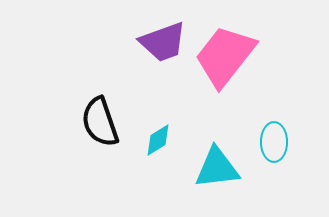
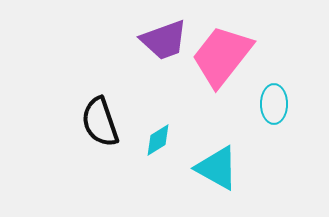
purple trapezoid: moved 1 px right, 2 px up
pink trapezoid: moved 3 px left
cyan ellipse: moved 38 px up
cyan triangle: rotated 36 degrees clockwise
